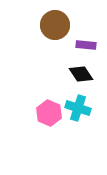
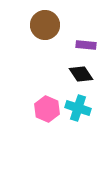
brown circle: moved 10 px left
pink hexagon: moved 2 px left, 4 px up
